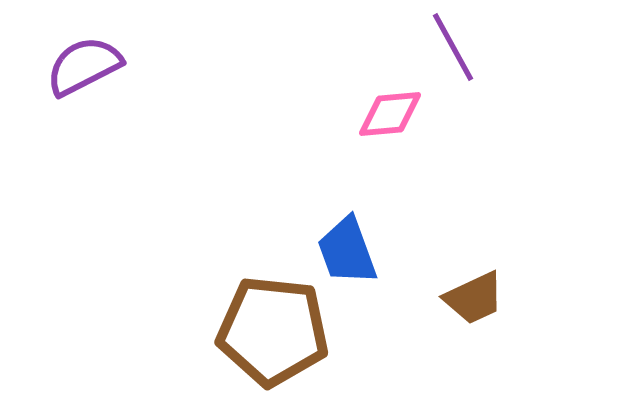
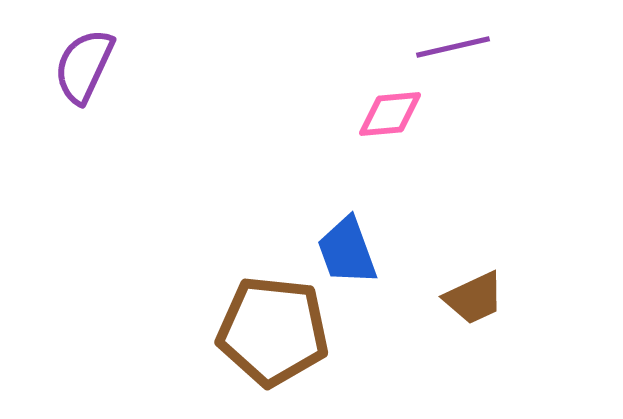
purple line: rotated 74 degrees counterclockwise
purple semicircle: rotated 38 degrees counterclockwise
